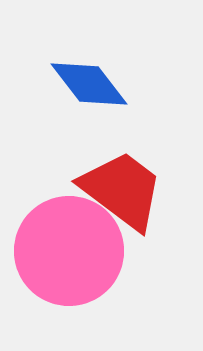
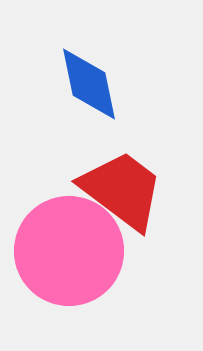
blue diamond: rotated 26 degrees clockwise
